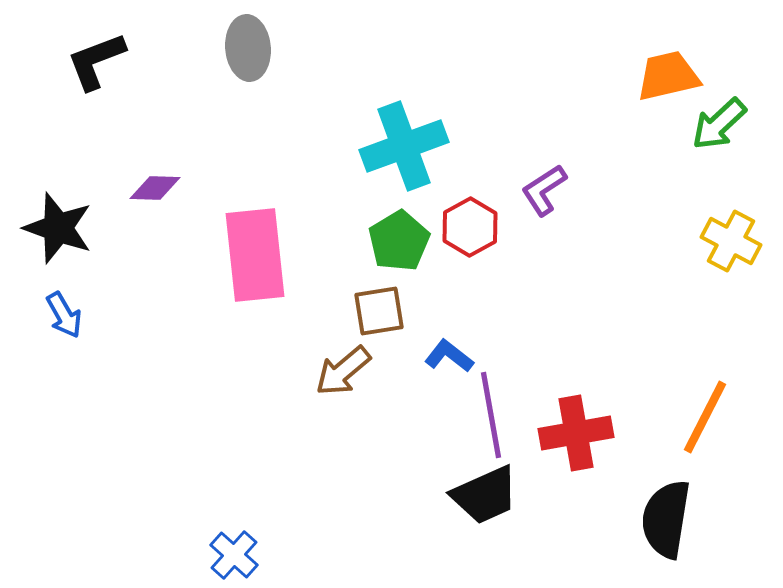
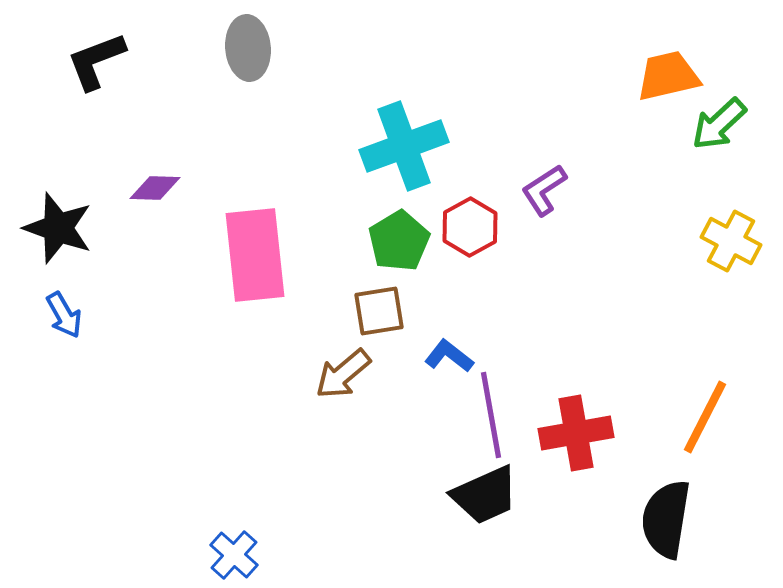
brown arrow: moved 3 px down
